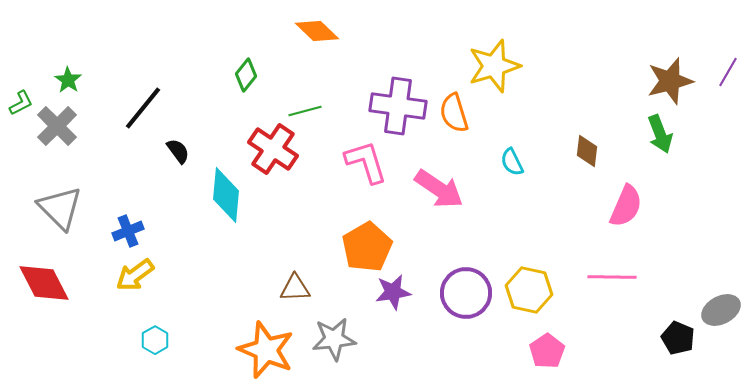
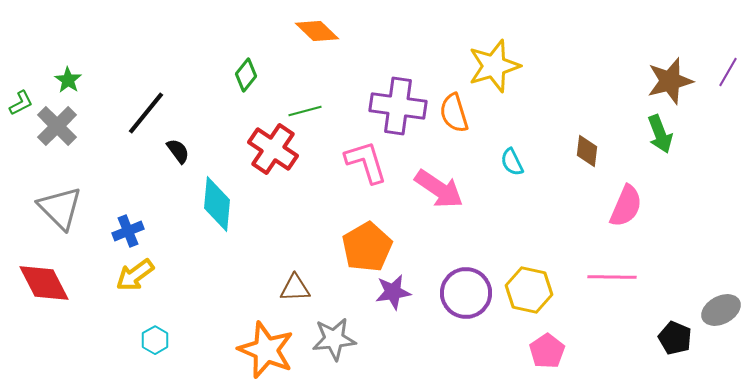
black line: moved 3 px right, 5 px down
cyan diamond: moved 9 px left, 9 px down
black pentagon: moved 3 px left
